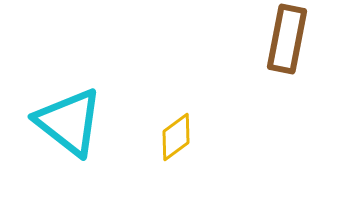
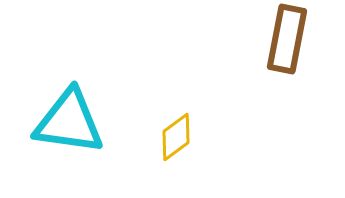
cyan triangle: rotated 30 degrees counterclockwise
